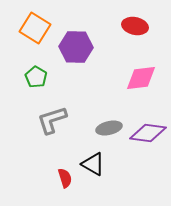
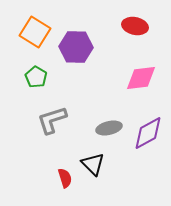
orange square: moved 4 px down
purple diamond: rotated 36 degrees counterclockwise
black triangle: rotated 15 degrees clockwise
